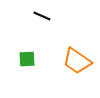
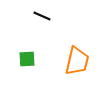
orange trapezoid: rotated 112 degrees counterclockwise
